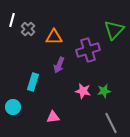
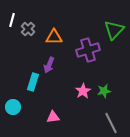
purple arrow: moved 10 px left
pink star: rotated 28 degrees clockwise
